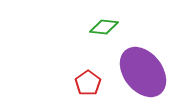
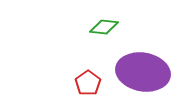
purple ellipse: rotated 42 degrees counterclockwise
